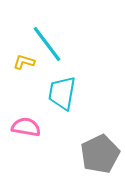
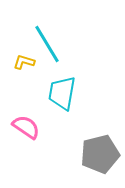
cyan line: rotated 6 degrees clockwise
pink semicircle: rotated 24 degrees clockwise
gray pentagon: rotated 12 degrees clockwise
